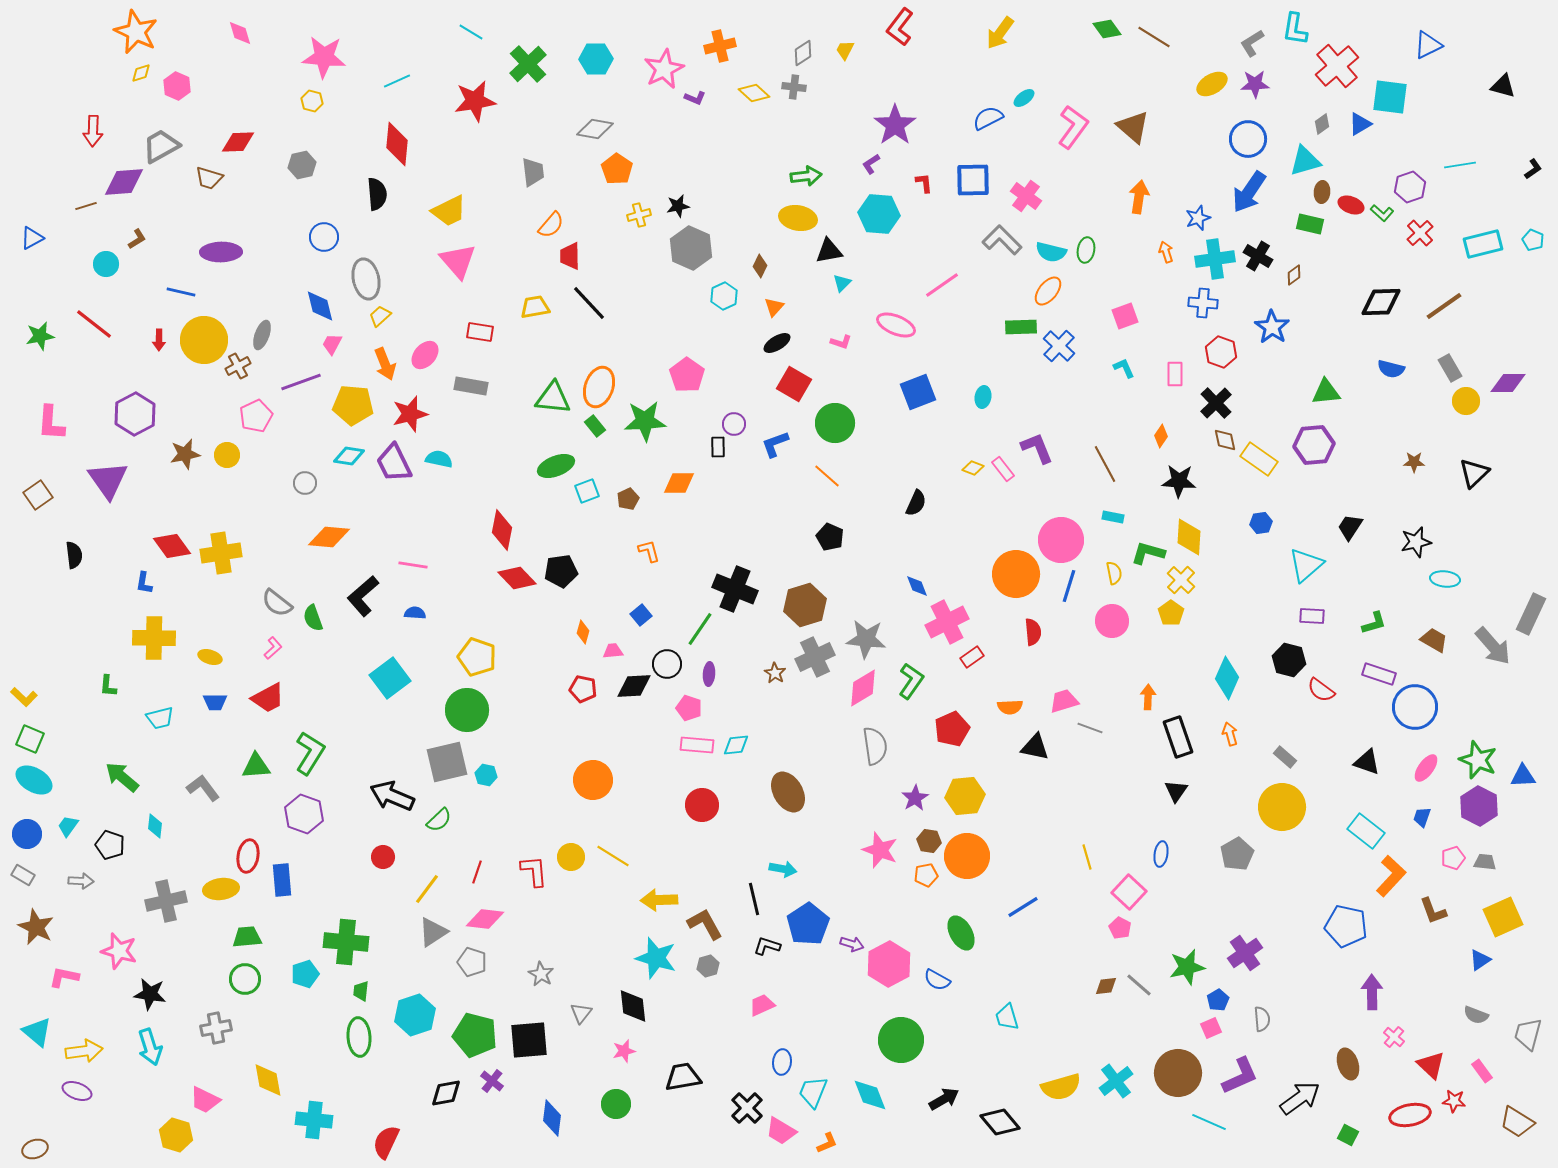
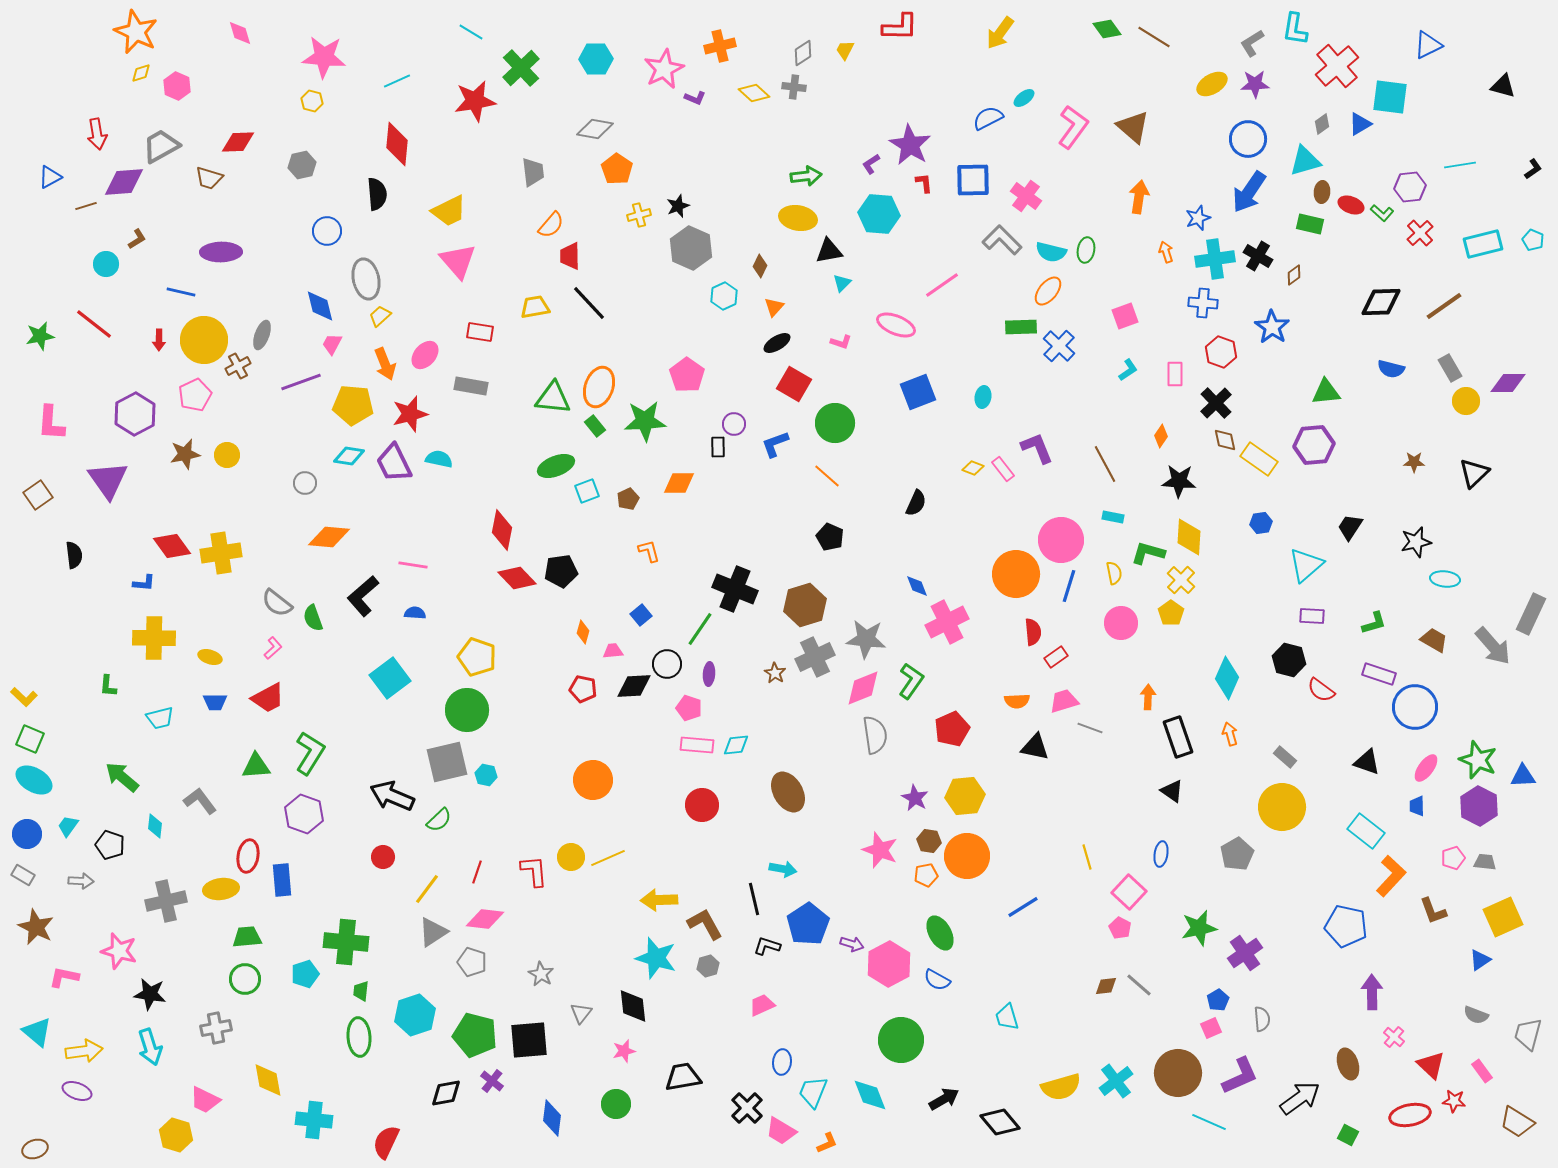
red L-shape at (900, 27): rotated 126 degrees counterclockwise
green cross at (528, 64): moved 7 px left, 4 px down
purple star at (895, 125): moved 15 px right, 20 px down; rotated 6 degrees counterclockwise
red arrow at (93, 131): moved 4 px right, 3 px down; rotated 12 degrees counterclockwise
purple hexagon at (1410, 187): rotated 12 degrees clockwise
black star at (678, 206): rotated 10 degrees counterclockwise
blue circle at (324, 237): moved 3 px right, 6 px up
blue triangle at (32, 238): moved 18 px right, 61 px up
cyan L-shape at (1124, 368): moved 4 px right, 2 px down; rotated 80 degrees clockwise
pink pentagon at (256, 416): moved 61 px left, 21 px up
blue L-shape at (144, 583): rotated 95 degrees counterclockwise
pink circle at (1112, 621): moved 9 px right, 2 px down
red rectangle at (972, 657): moved 84 px right
pink diamond at (863, 688): rotated 9 degrees clockwise
orange semicircle at (1010, 707): moved 7 px right, 6 px up
gray semicircle at (875, 746): moved 11 px up
gray L-shape at (203, 788): moved 3 px left, 13 px down
black triangle at (1176, 791): moved 4 px left; rotated 30 degrees counterclockwise
purple star at (915, 798): rotated 12 degrees counterclockwise
blue trapezoid at (1422, 817): moved 5 px left, 11 px up; rotated 20 degrees counterclockwise
yellow line at (613, 856): moved 5 px left, 2 px down; rotated 56 degrees counterclockwise
green ellipse at (961, 933): moved 21 px left
green star at (1187, 967): moved 12 px right, 39 px up
